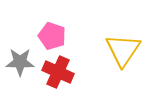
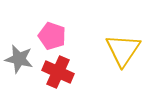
gray star: moved 1 px left, 3 px up; rotated 12 degrees clockwise
